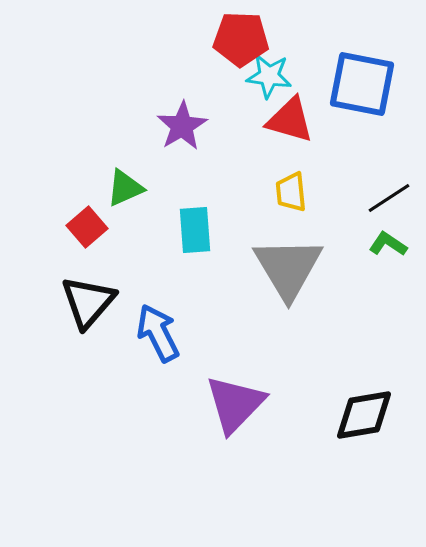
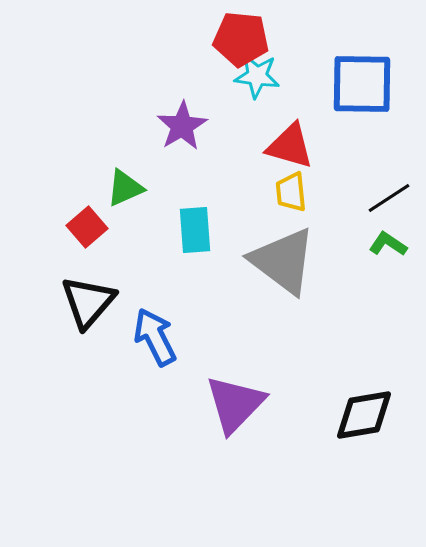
red pentagon: rotated 4 degrees clockwise
cyan star: moved 12 px left
blue square: rotated 10 degrees counterclockwise
red triangle: moved 26 px down
gray triangle: moved 5 px left, 7 px up; rotated 22 degrees counterclockwise
blue arrow: moved 3 px left, 4 px down
